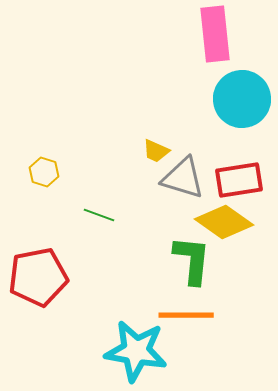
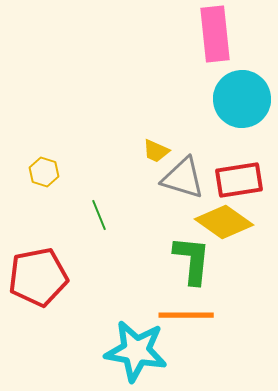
green line: rotated 48 degrees clockwise
